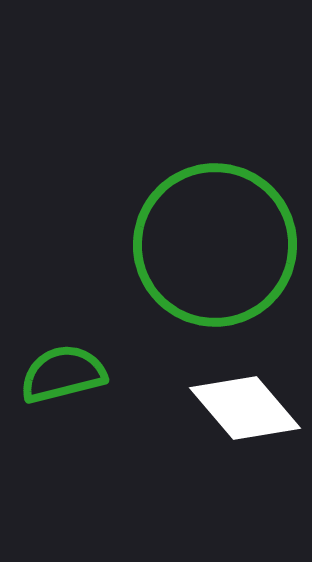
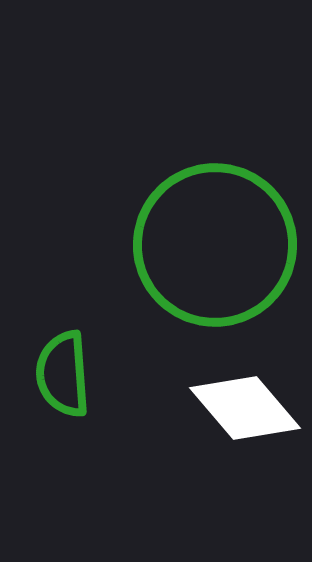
green semicircle: rotated 80 degrees counterclockwise
